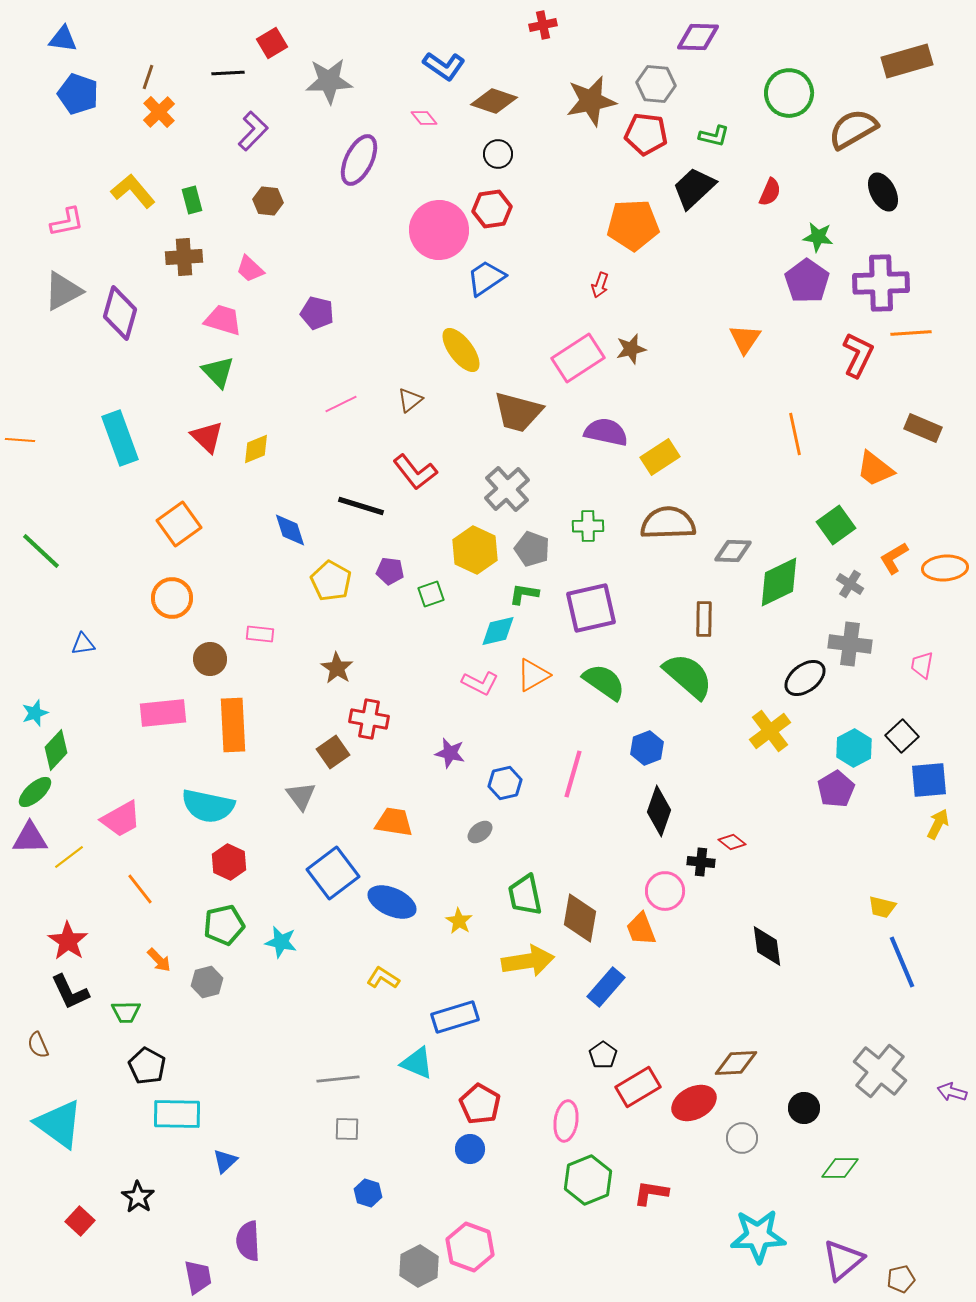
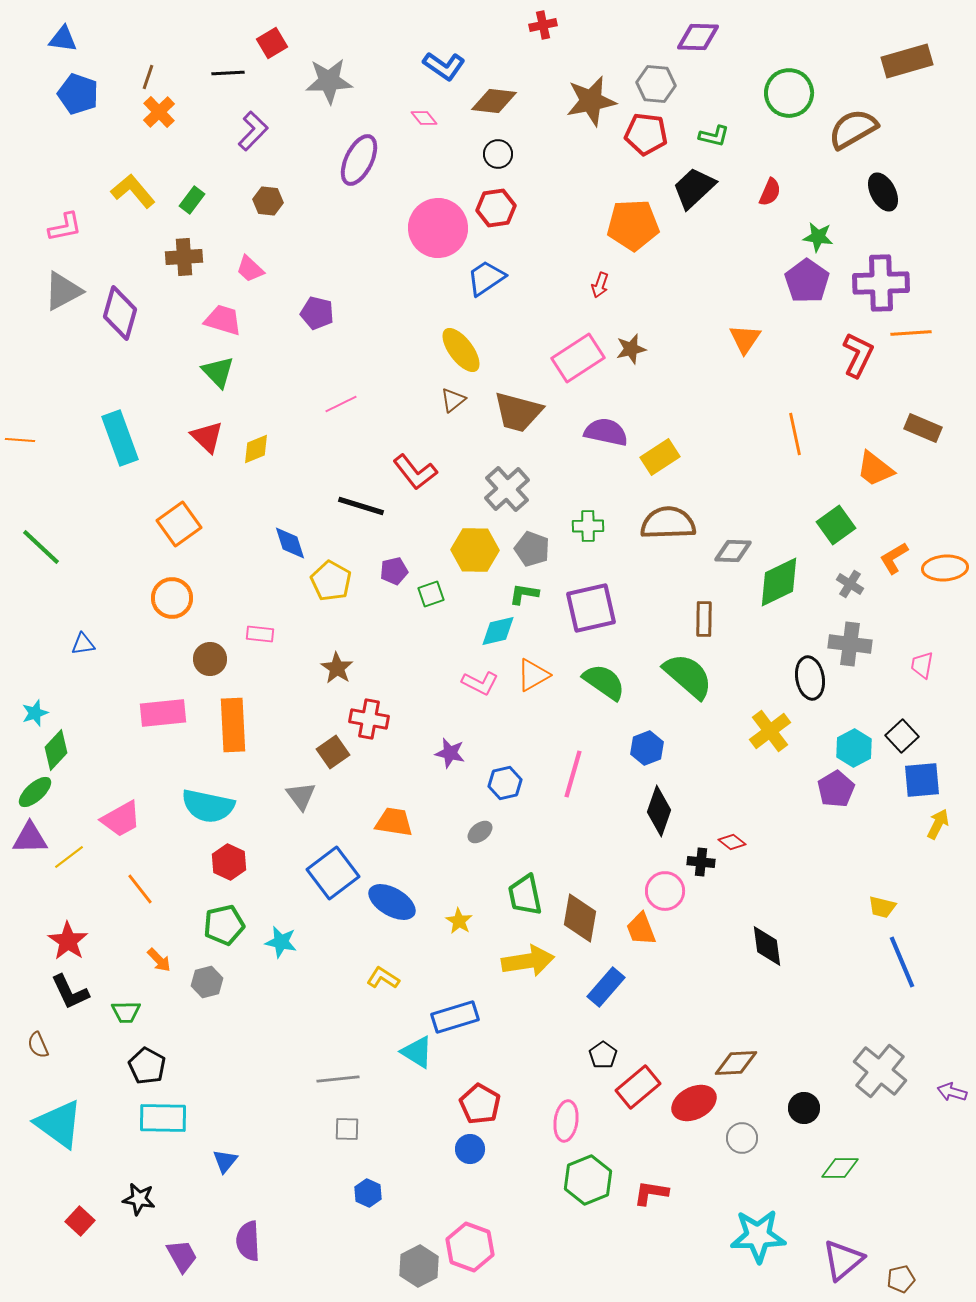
brown diamond at (494, 101): rotated 12 degrees counterclockwise
green rectangle at (192, 200): rotated 52 degrees clockwise
red hexagon at (492, 209): moved 4 px right, 1 px up
pink L-shape at (67, 222): moved 2 px left, 5 px down
pink circle at (439, 230): moved 1 px left, 2 px up
brown triangle at (410, 400): moved 43 px right
blue diamond at (290, 530): moved 13 px down
yellow hexagon at (475, 550): rotated 24 degrees counterclockwise
green line at (41, 551): moved 4 px up
purple pentagon at (390, 571): moved 4 px right; rotated 20 degrees counterclockwise
black ellipse at (805, 678): moved 5 px right; rotated 63 degrees counterclockwise
blue square at (929, 780): moved 7 px left
blue ellipse at (392, 902): rotated 6 degrees clockwise
cyan triangle at (417, 1063): moved 11 px up; rotated 9 degrees clockwise
red rectangle at (638, 1087): rotated 9 degrees counterclockwise
cyan rectangle at (177, 1114): moved 14 px left, 4 px down
blue triangle at (225, 1161): rotated 8 degrees counterclockwise
blue hexagon at (368, 1193): rotated 8 degrees clockwise
black star at (138, 1197): moved 1 px right, 2 px down; rotated 24 degrees counterclockwise
purple trapezoid at (198, 1277): moved 16 px left, 21 px up; rotated 18 degrees counterclockwise
